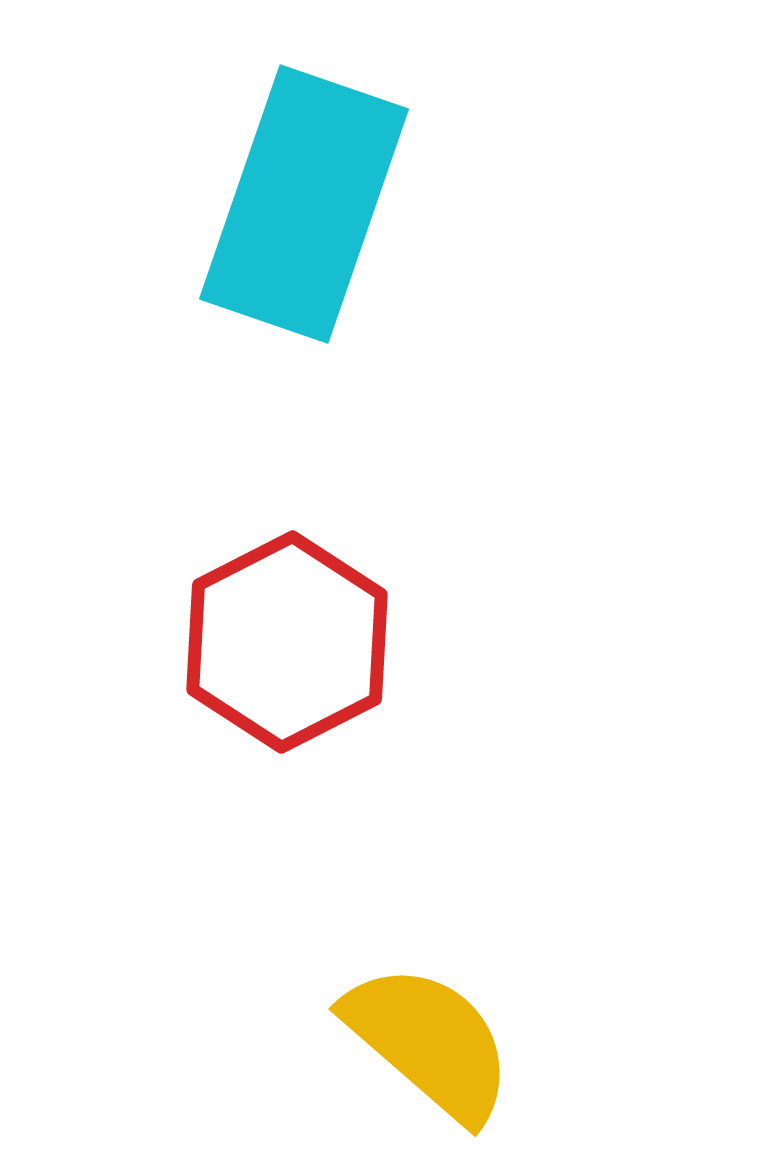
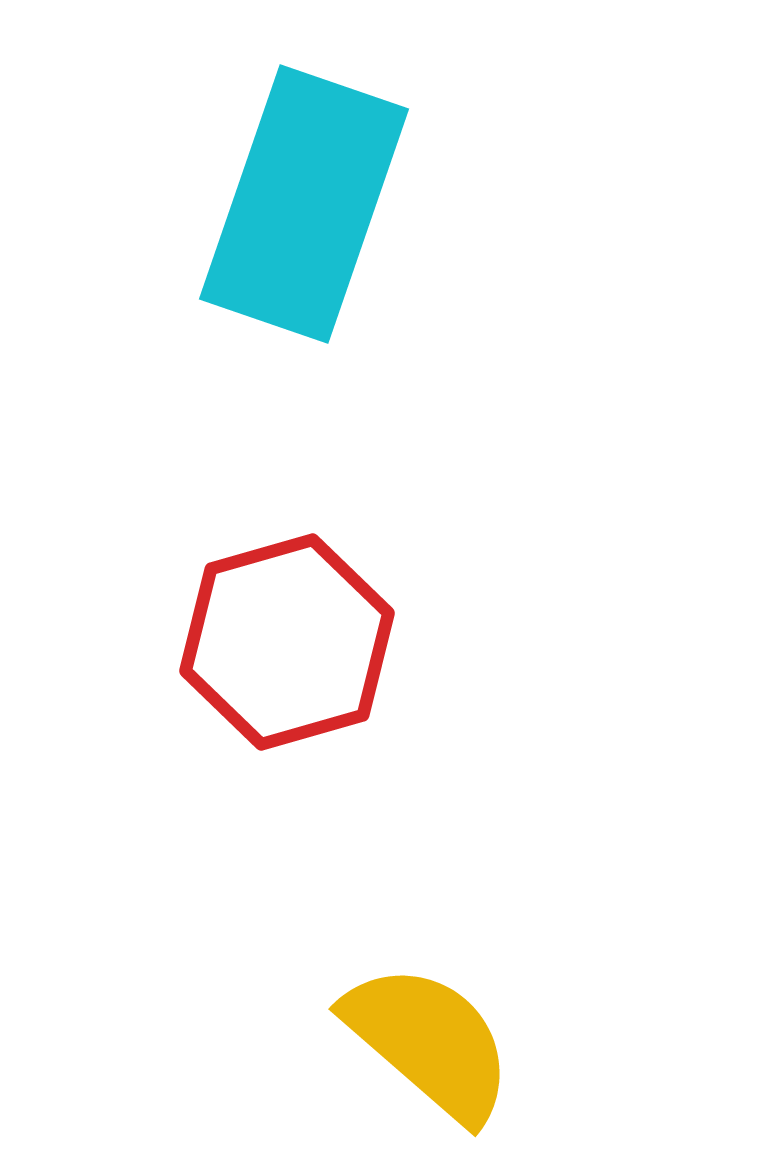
red hexagon: rotated 11 degrees clockwise
